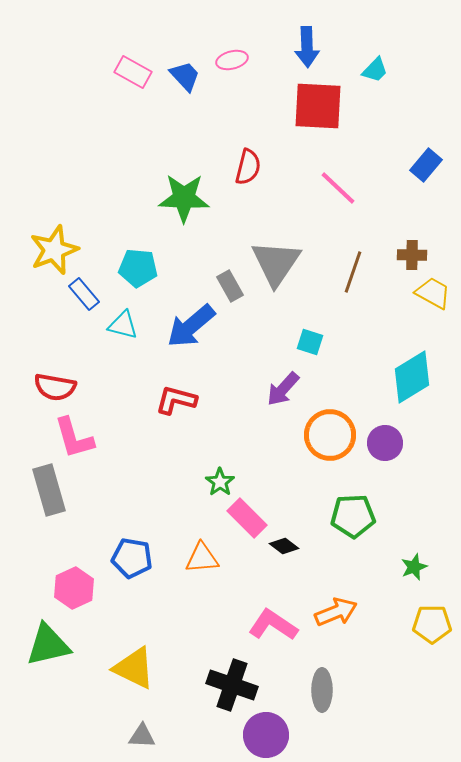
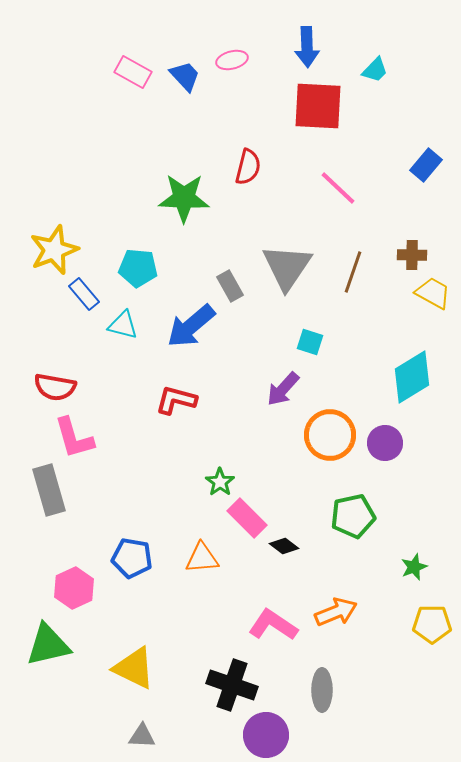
gray triangle at (276, 263): moved 11 px right, 4 px down
green pentagon at (353, 516): rotated 9 degrees counterclockwise
